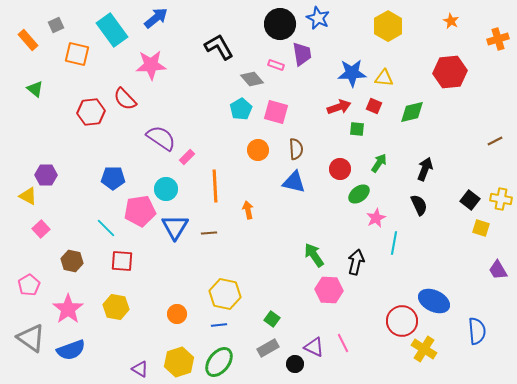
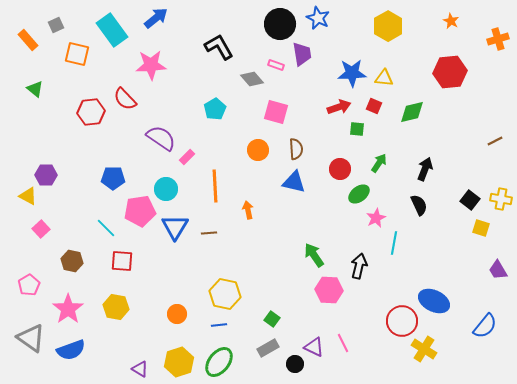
cyan pentagon at (241, 109): moved 26 px left
black arrow at (356, 262): moved 3 px right, 4 px down
blue semicircle at (477, 331): moved 8 px right, 5 px up; rotated 44 degrees clockwise
